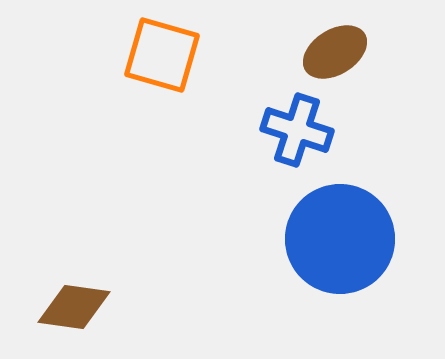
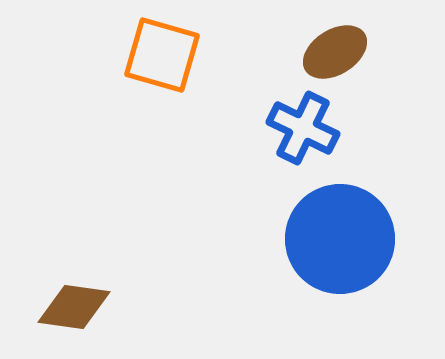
blue cross: moved 6 px right, 2 px up; rotated 8 degrees clockwise
